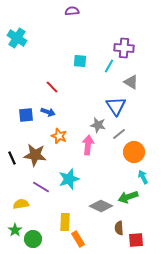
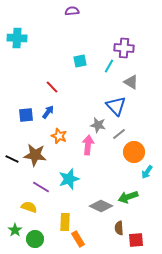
cyan cross: rotated 30 degrees counterclockwise
cyan square: rotated 16 degrees counterclockwise
blue triangle: rotated 10 degrees counterclockwise
blue arrow: rotated 72 degrees counterclockwise
black line: moved 1 px down; rotated 40 degrees counterclockwise
cyan arrow: moved 4 px right, 5 px up; rotated 120 degrees counterclockwise
yellow semicircle: moved 8 px right, 3 px down; rotated 28 degrees clockwise
green circle: moved 2 px right
